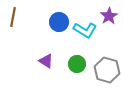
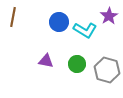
purple triangle: rotated 21 degrees counterclockwise
